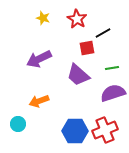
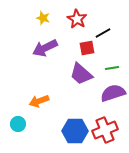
purple arrow: moved 6 px right, 11 px up
purple trapezoid: moved 3 px right, 1 px up
